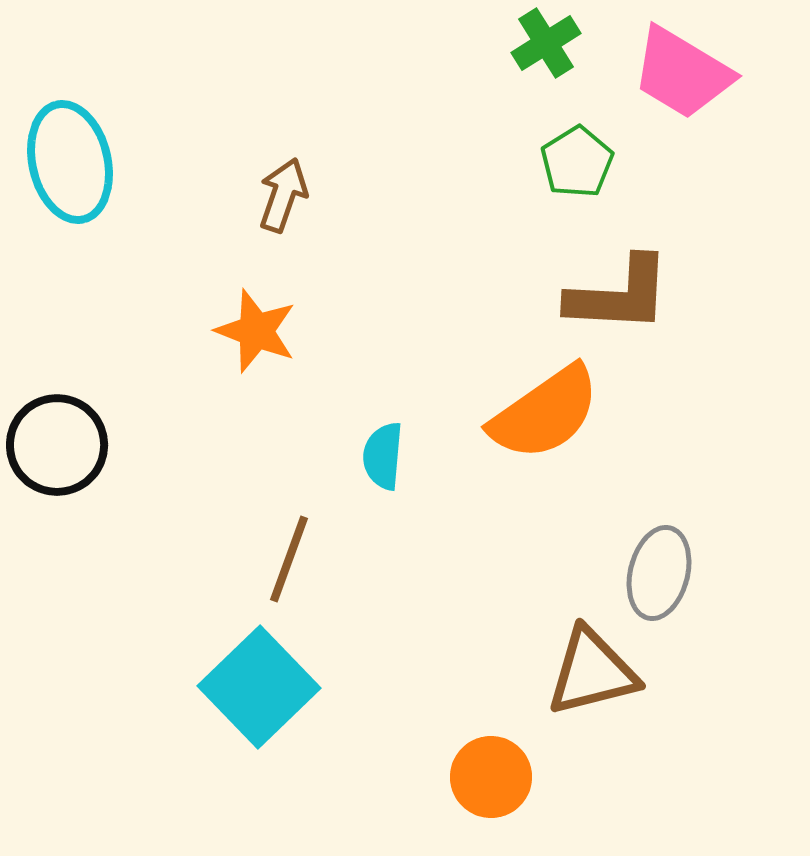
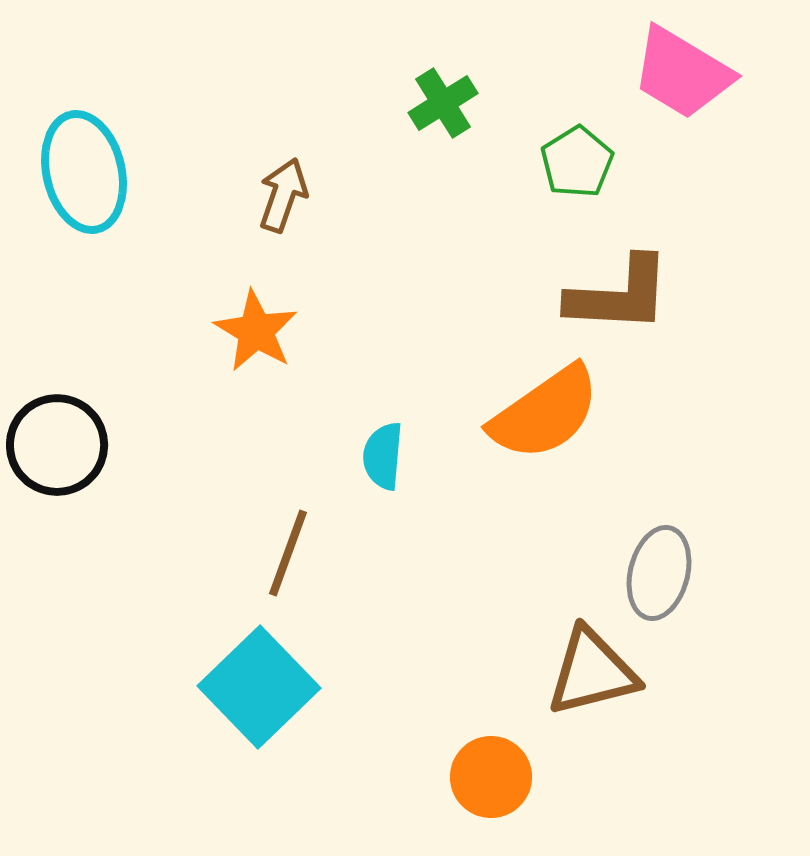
green cross: moved 103 px left, 60 px down
cyan ellipse: moved 14 px right, 10 px down
orange star: rotated 10 degrees clockwise
brown line: moved 1 px left, 6 px up
